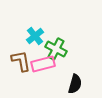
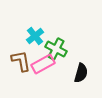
pink rectangle: rotated 15 degrees counterclockwise
black semicircle: moved 6 px right, 11 px up
